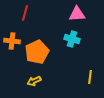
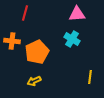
cyan cross: rotated 14 degrees clockwise
